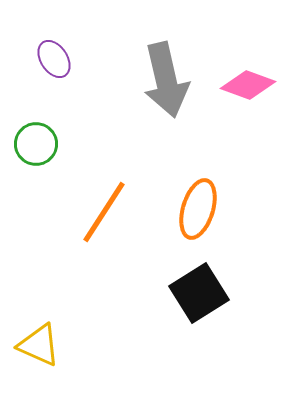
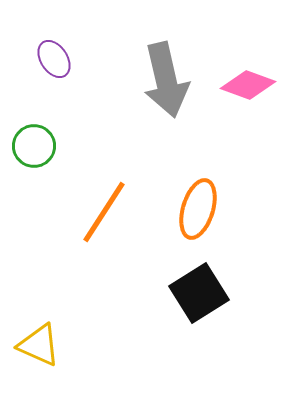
green circle: moved 2 px left, 2 px down
